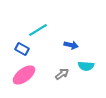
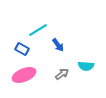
blue arrow: moved 13 px left; rotated 40 degrees clockwise
pink ellipse: rotated 15 degrees clockwise
